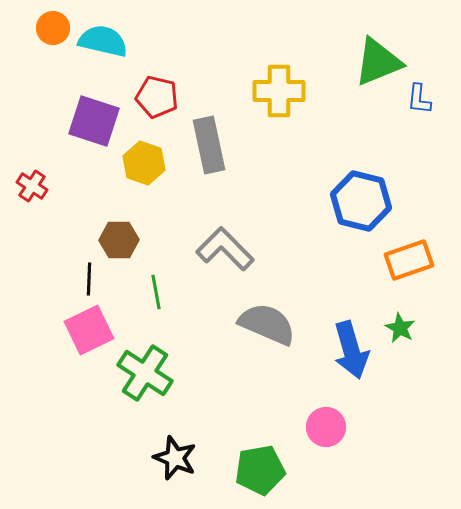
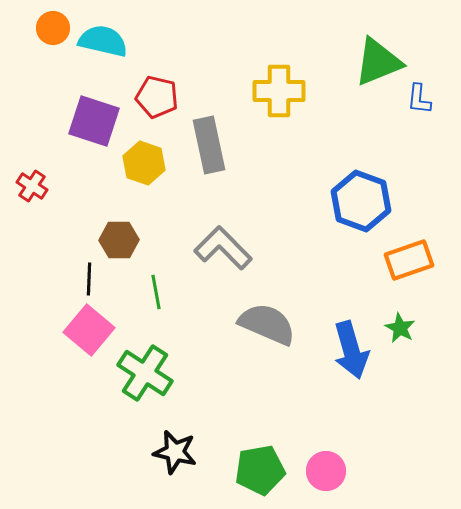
blue hexagon: rotated 6 degrees clockwise
gray L-shape: moved 2 px left, 1 px up
pink square: rotated 24 degrees counterclockwise
pink circle: moved 44 px down
black star: moved 6 px up; rotated 9 degrees counterclockwise
